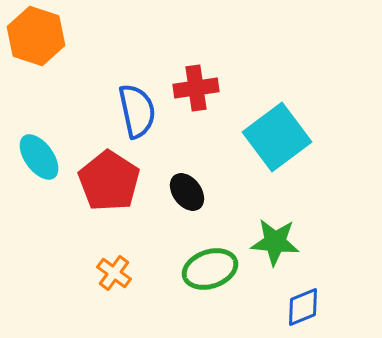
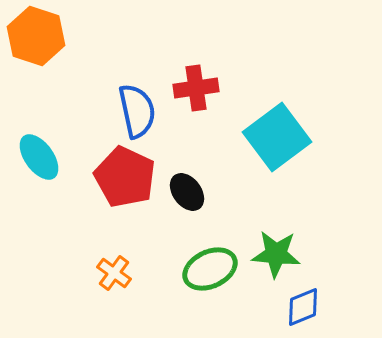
red pentagon: moved 16 px right, 4 px up; rotated 8 degrees counterclockwise
green star: moved 1 px right, 12 px down
green ellipse: rotated 6 degrees counterclockwise
